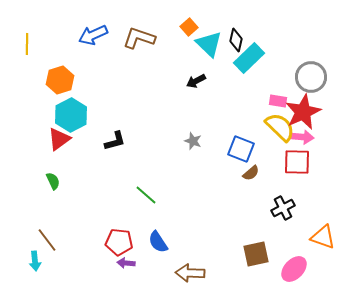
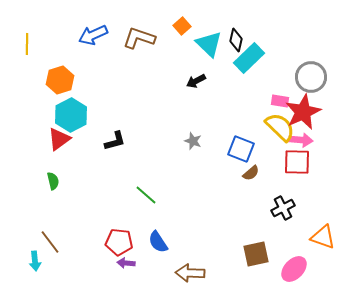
orange square: moved 7 px left, 1 px up
pink rectangle: moved 2 px right
pink arrow: moved 1 px left, 3 px down
green semicircle: rotated 12 degrees clockwise
brown line: moved 3 px right, 2 px down
